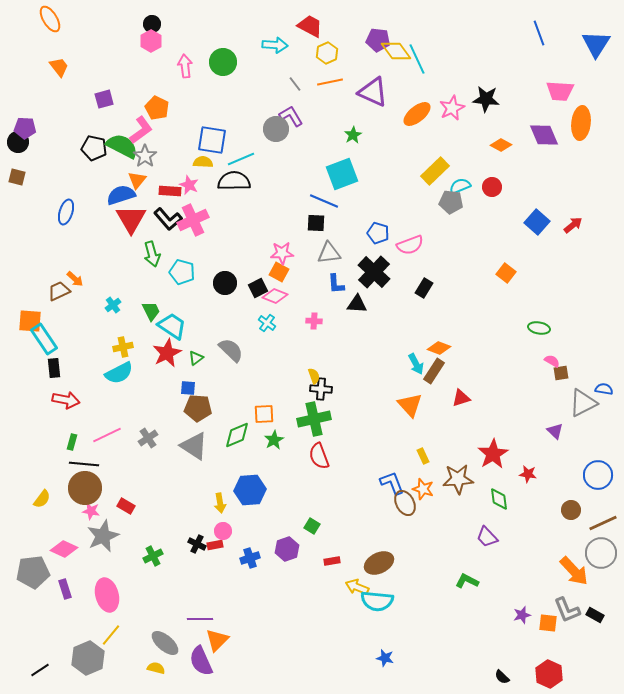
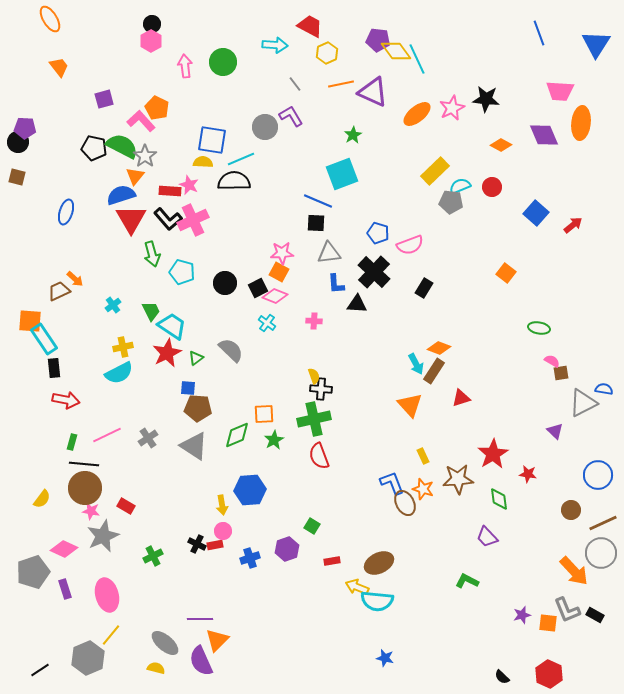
orange line at (330, 82): moved 11 px right, 2 px down
gray circle at (276, 129): moved 11 px left, 2 px up
pink L-shape at (141, 130): moved 9 px up; rotated 96 degrees counterclockwise
orange triangle at (137, 180): moved 2 px left, 4 px up
blue line at (324, 201): moved 6 px left
blue square at (537, 222): moved 1 px left, 9 px up
yellow arrow at (220, 503): moved 2 px right, 2 px down
gray pentagon at (33, 572): rotated 12 degrees counterclockwise
